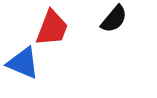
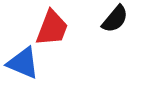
black semicircle: moved 1 px right
